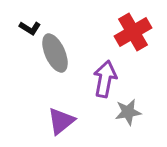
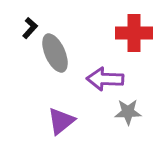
black L-shape: rotated 80 degrees counterclockwise
red cross: moved 1 px right, 1 px down; rotated 30 degrees clockwise
purple arrow: rotated 99 degrees counterclockwise
gray star: rotated 8 degrees clockwise
